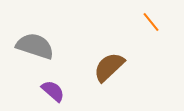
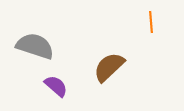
orange line: rotated 35 degrees clockwise
purple semicircle: moved 3 px right, 5 px up
